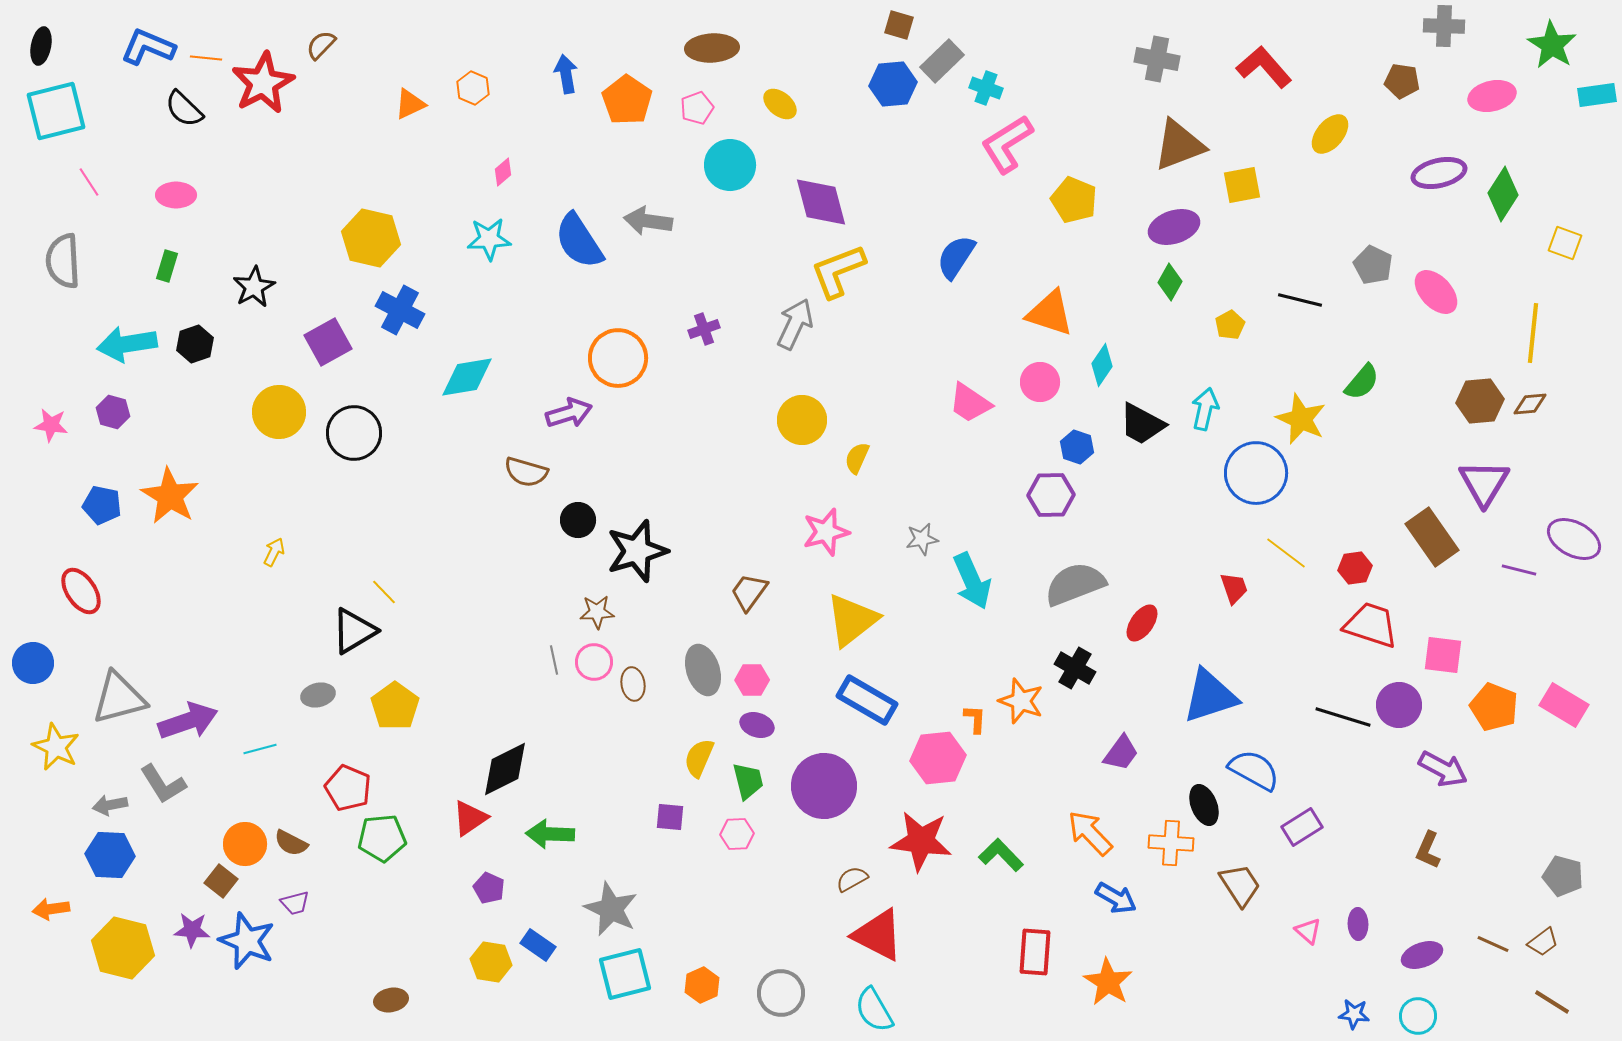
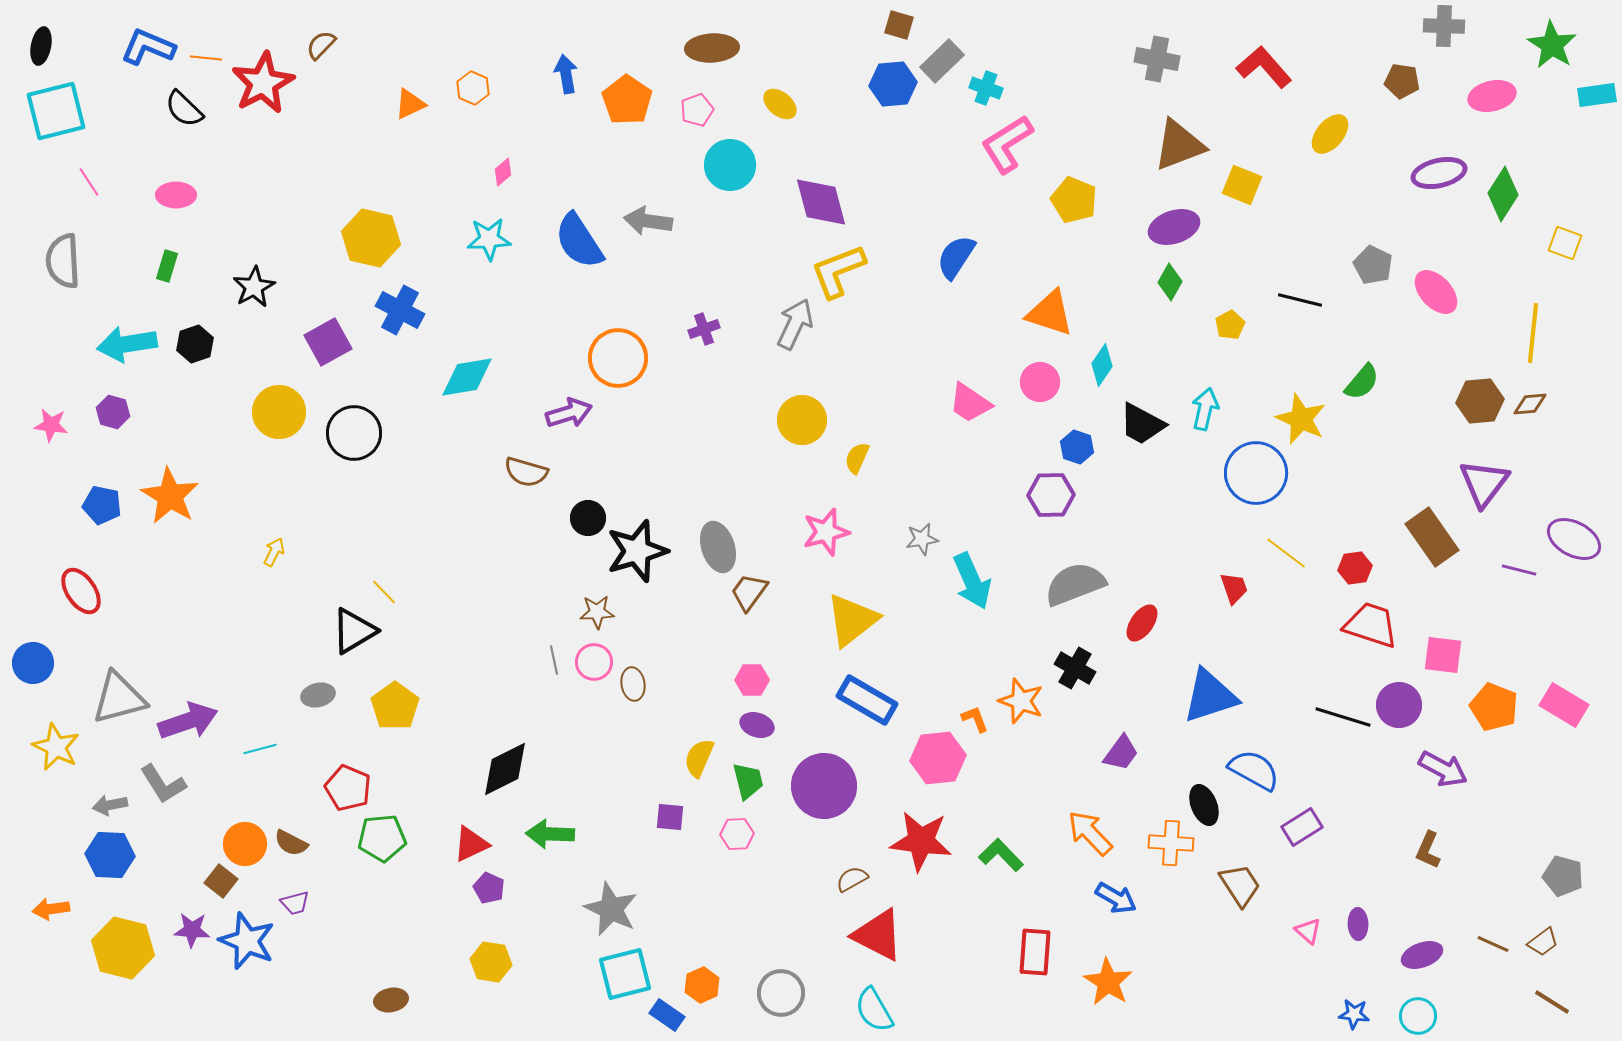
pink pentagon at (697, 108): moved 2 px down
yellow square at (1242, 185): rotated 33 degrees clockwise
purple triangle at (1484, 483): rotated 6 degrees clockwise
black circle at (578, 520): moved 10 px right, 2 px up
gray ellipse at (703, 670): moved 15 px right, 123 px up
orange L-shape at (975, 719): rotated 24 degrees counterclockwise
red triangle at (470, 818): moved 1 px right, 26 px down; rotated 9 degrees clockwise
blue rectangle at (538, 945): moved 129 px right, 70 px down
